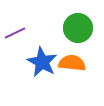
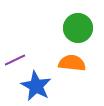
purple line: moved 27 px down
blue star: moved 6 px left, 24 px down
